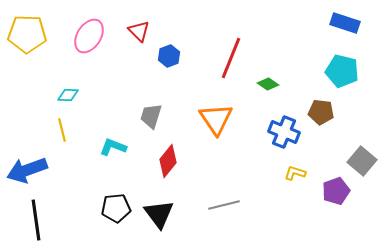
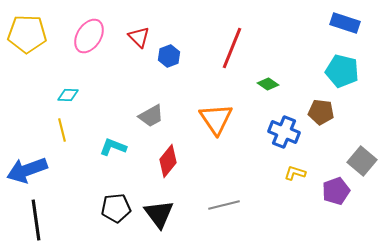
red triangle: moved 6 px down
red line: moved 1 px right, 10 px up
gray trapezoid: rotated 136 degrees counterclockwise
